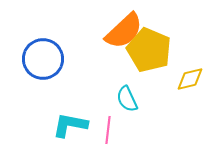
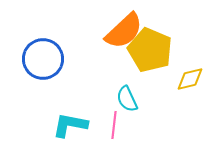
yellow pentagon: moved 1 px right
pink line: moved 6 px right, 5 px up
